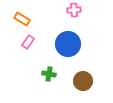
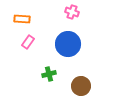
pink cross: moved 2 px left, 2 px down; rotated 24 degrees clockwise
orange rectangle: rotated 28 degrees counterclockwise
green cross: rotated 24 degrees counterclockwise
brown circle: moved 2 px left, 5 px down
